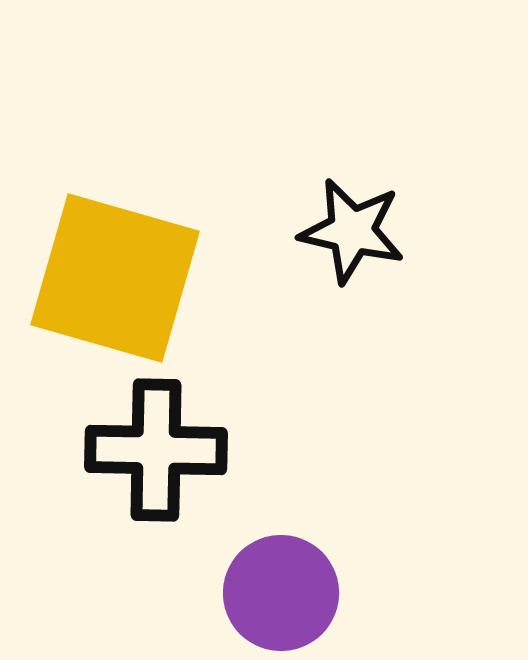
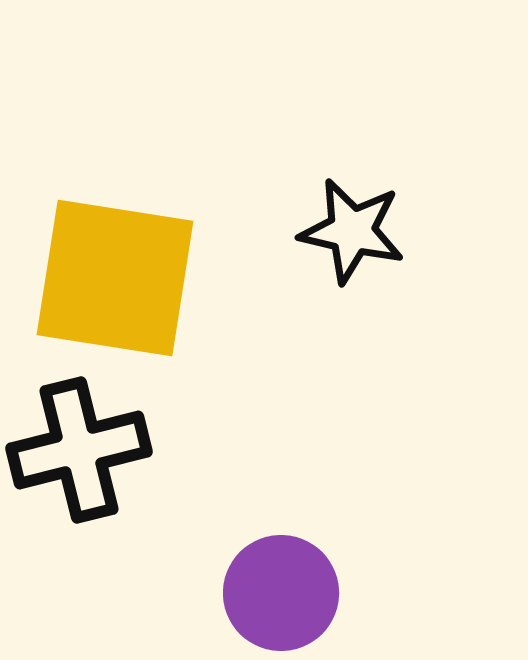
yellow square: rotated 7 degrees counterclockwise
black cross: moved 77 px left; rotated 15 degrees counterclockwise
